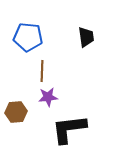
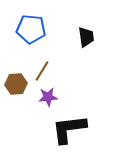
blue pentagon: moved 3 px right, 8 px up
brown line: rotated 30 degrees clockwise
brown hexagon: moved 28 px up
